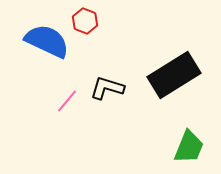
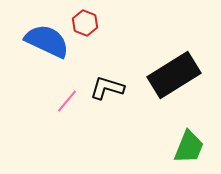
red hexagon: moved 2 px down
